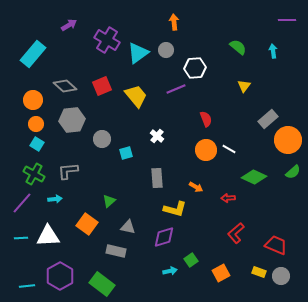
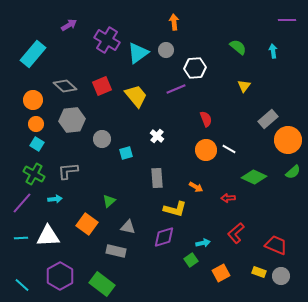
cyan arrow at (170, 271): moved 33 px right, 28 px up
cyan line at (27, 286): moved 5 px left, 1 px up; rotated 49 degrees clockwise
